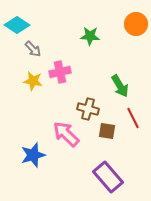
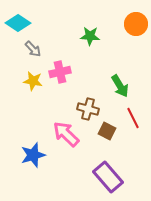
cyan diamond: moved 1 px right, 2 px up
brown square: rotated 18 degrees clockwise
